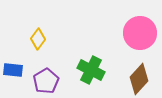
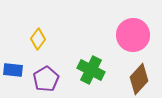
pink circle: moved 7 px left, 2 px down
purple pentagon: moved 2 px up
